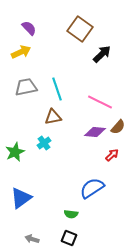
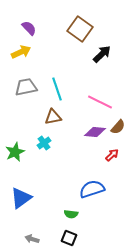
blue semicircle: moved 1 px down; rotated 15 degrees clockwise
